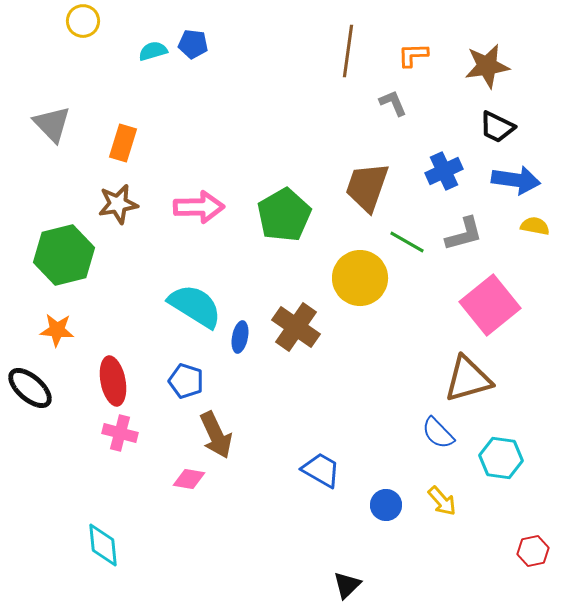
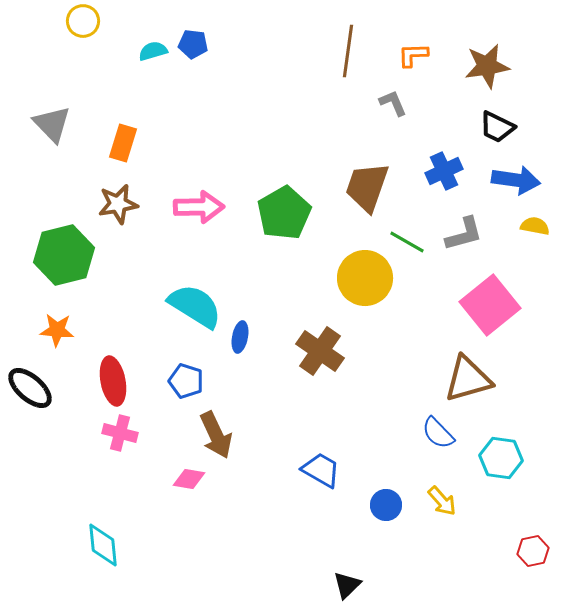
green pentagon at (284, 215): moved 2 px up
yellow circle at (360, 278): moved 5 px right
brown cross at (296, 327): moved 24 px right, 24 px down
